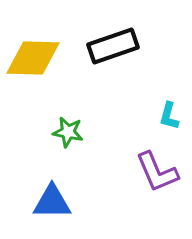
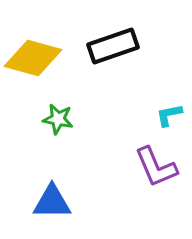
yellow diamond: rotated 14 degrees clockwise
cyan L-shape: moved 1 px up; rotated 64 degrees clockwise
green star: moved 10 px left, 13 px up
purple L-shape: moved 1 px left, 5 px up
